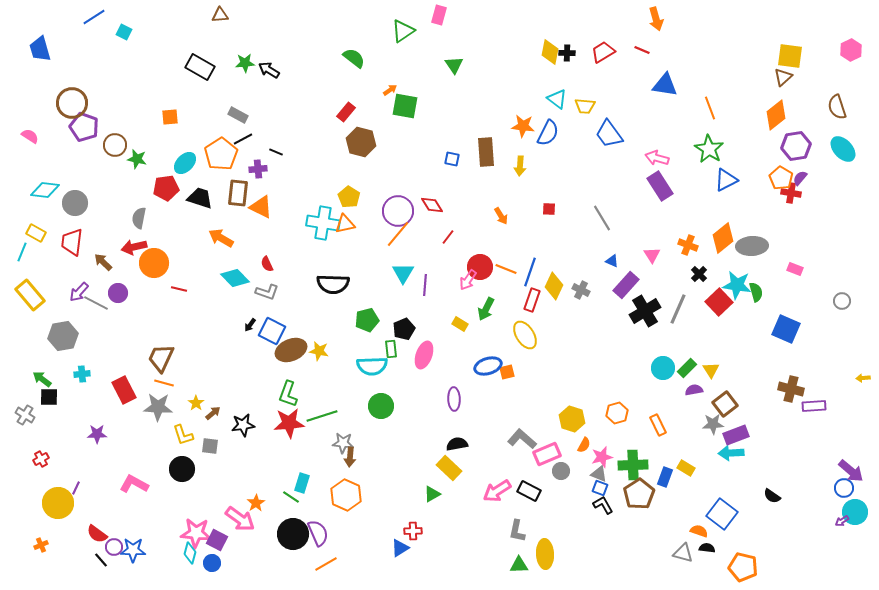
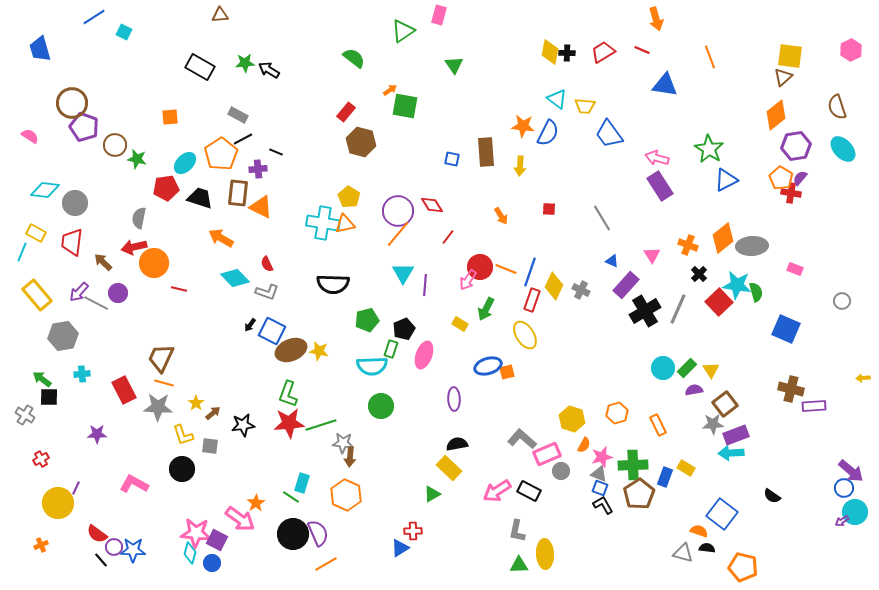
orange line at (710, 108): moved 51 px up
yellow rectangle at (30, 295): moved 7 px right
green rectangle at (391, 349): rotated 24 degrees clockwise
green line at (322, 416): moved 1 px left, 9 px down
